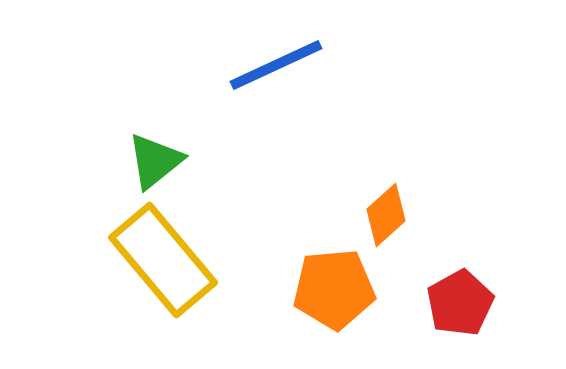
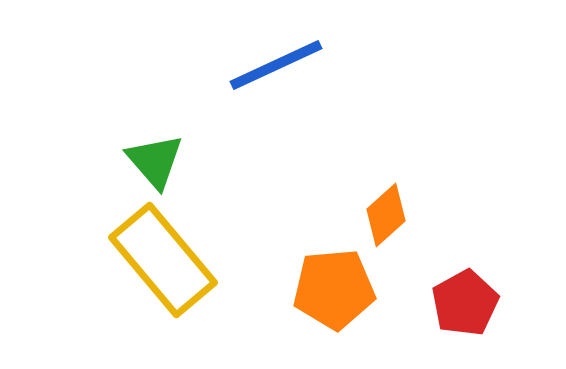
green triangle: rotated 32 degrees counterclockwise
red pentagon: moved 5 px right
